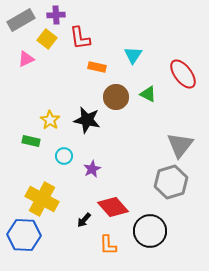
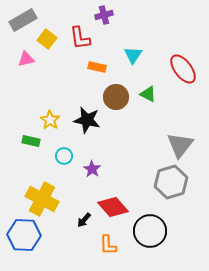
purple cross: moved 48 px right; rotated 12 degrees counterclockwise
gray rectangle: moved 2 px right
pink triangle: rotated 12 degrees clockwise
red ellipse: moved 5 px up
purple star: rotated 12 degrees counterclockwise
